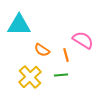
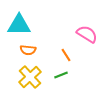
pink semicircle: moved 4 px right, 6 px up
orange semicircle: moved 14 px left; rotated 28 degrees counterclockwise
orange line: rotated 16 degrees counterclockwise
green line: rotated 16 degrees counterclockwise
